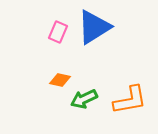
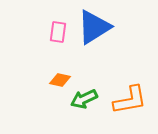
pink rectangle: rotated 15 degrees counterclockwise
